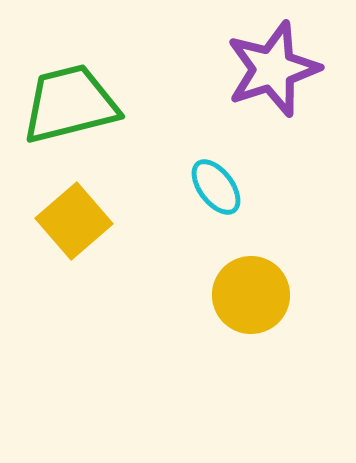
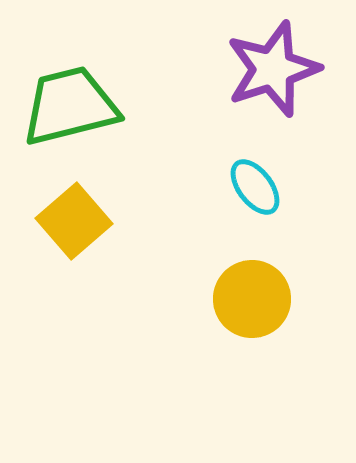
green trapezoid: moved 2 px down
cyan ellipse: moved 39 px right
yellow circle: moved 1 px right, 4 px down
